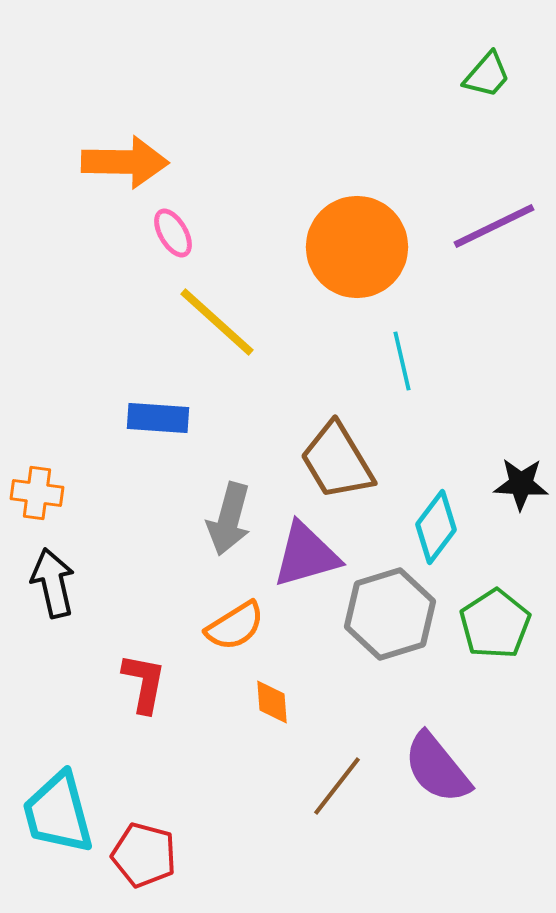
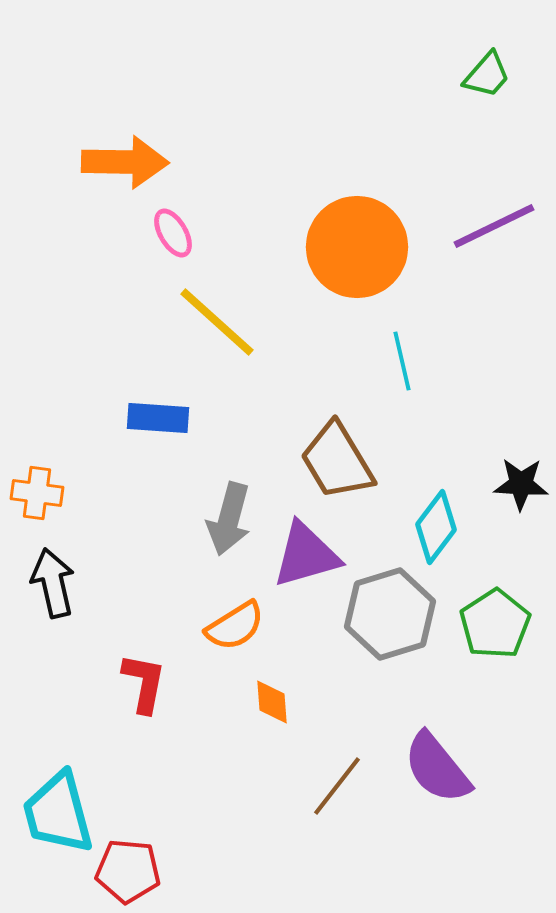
red pentagon: moved 16 px left, 16 px down; rotated 10 degrees counterclockwise
